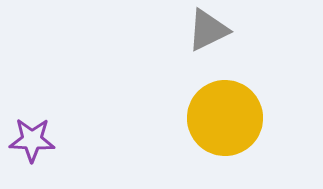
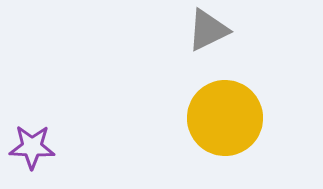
purple star: moved 7 px down
